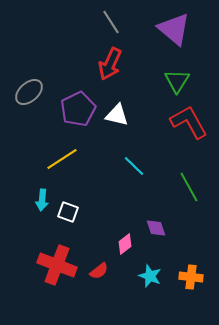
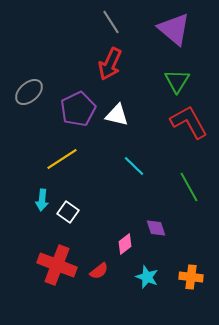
white square: rotated 15 degrees clockwise
cyan star: moved 3 px left, 1 px down
